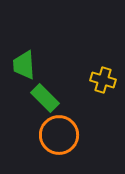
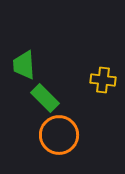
yellow cross: rotated 10 degrees counterclockwise
